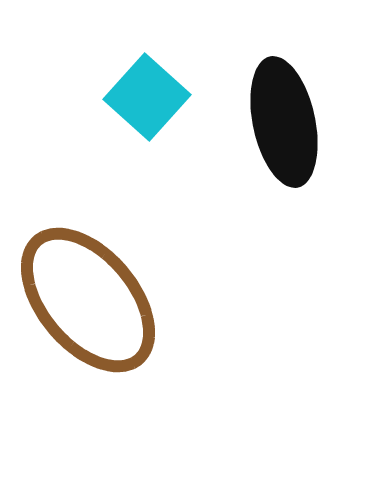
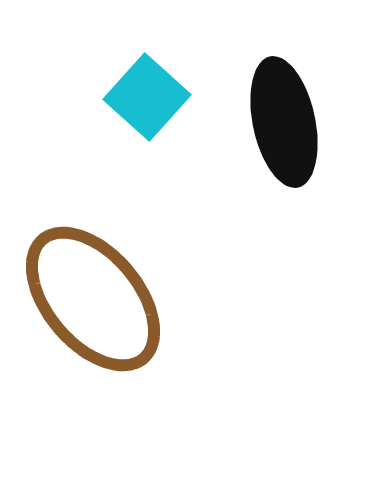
brown ellipse: moved 5 px right, 1 px up
